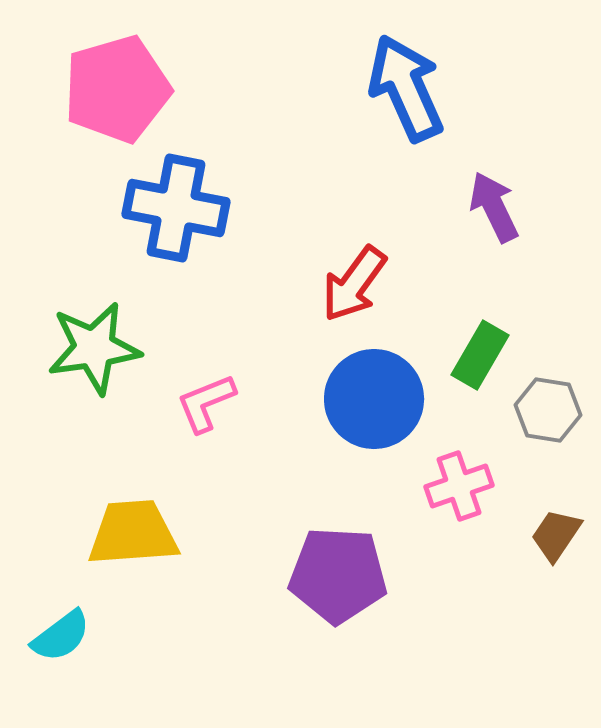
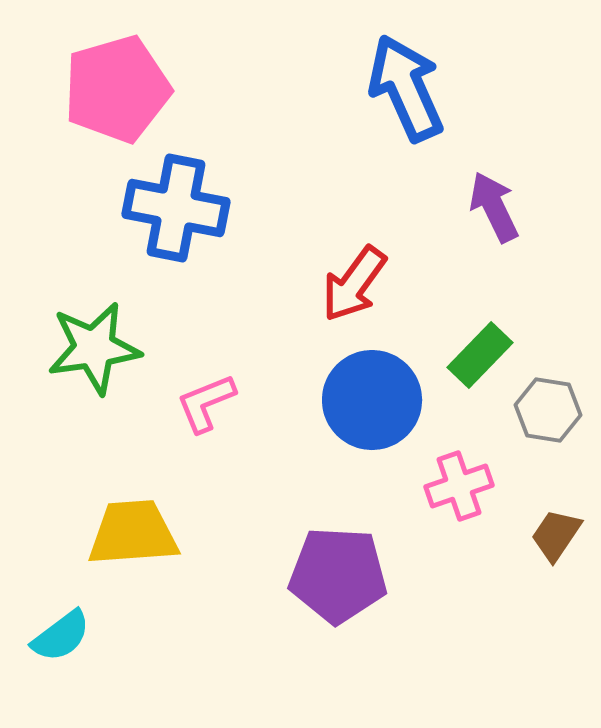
green rectangle: rotated 14 degrees clockwise
blue circle: moved 2 px left, 1 px down
